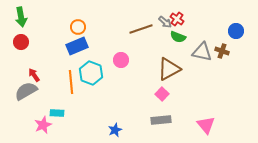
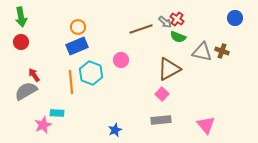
blue circle: moved 1 px left, 13 px up
